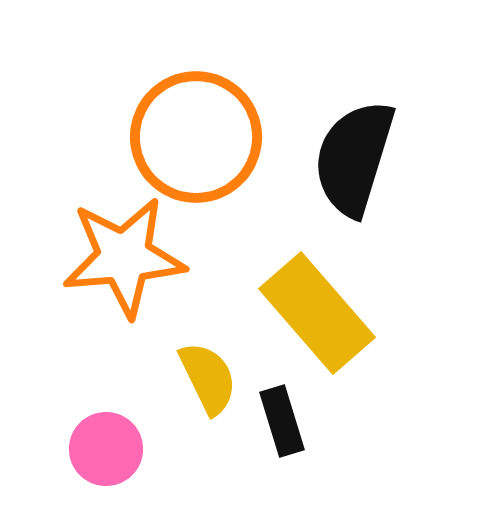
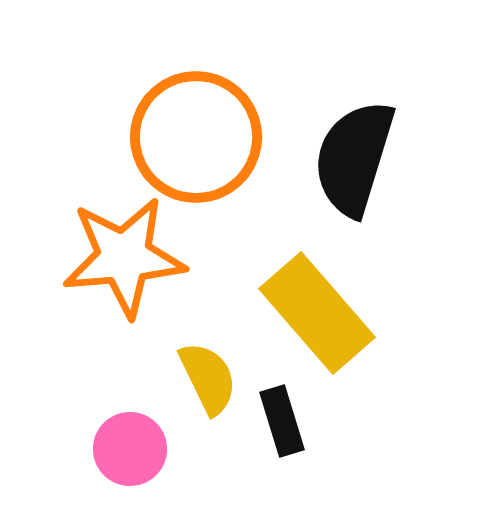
pink circle: moved 24 px right
